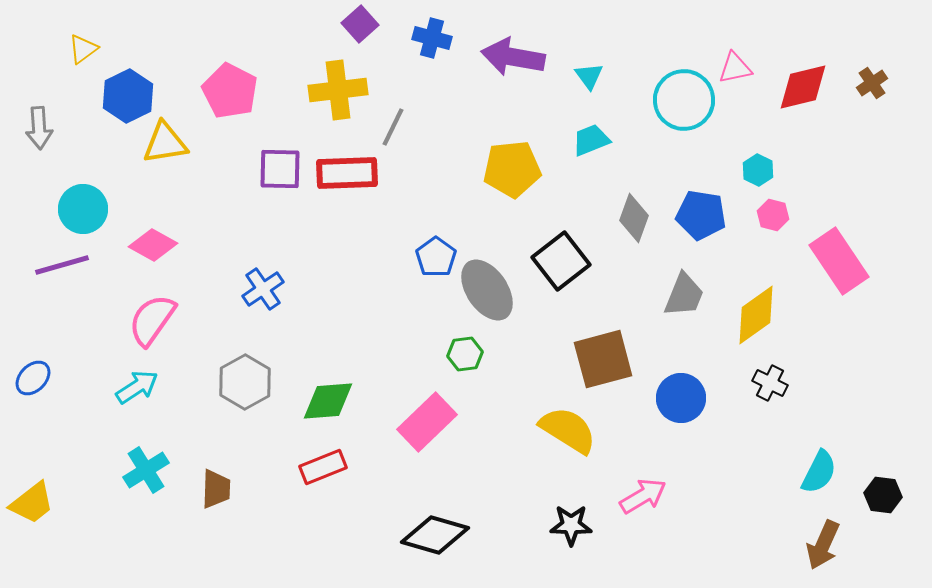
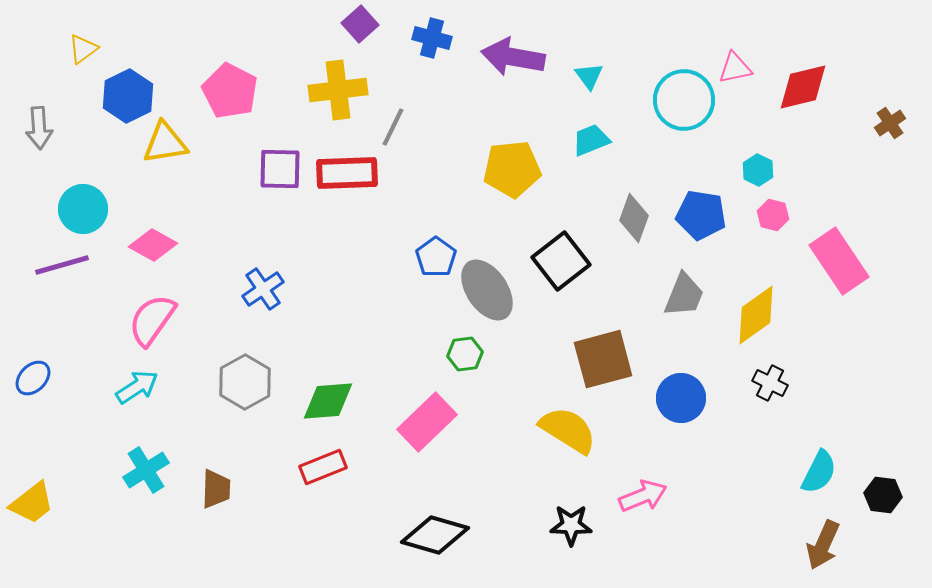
brown cross at (872, 83): moved 18 px right, 40 px down
pink arrow at (643, 496): rotated 9 degrees clockwise
